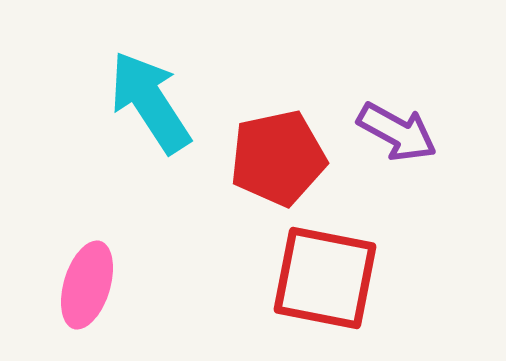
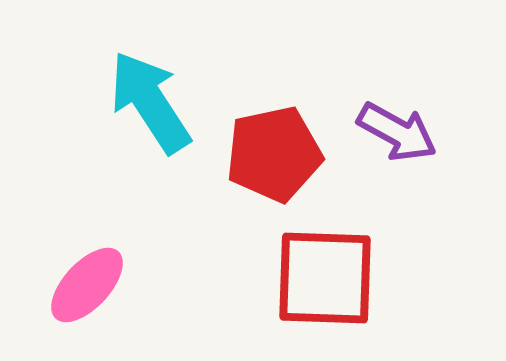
red pentagon: moved 4 px left, 4 px up
red square: rotated 9 degrees counterclockwise
pink ellipse: rotated 26 degrees clockwise
